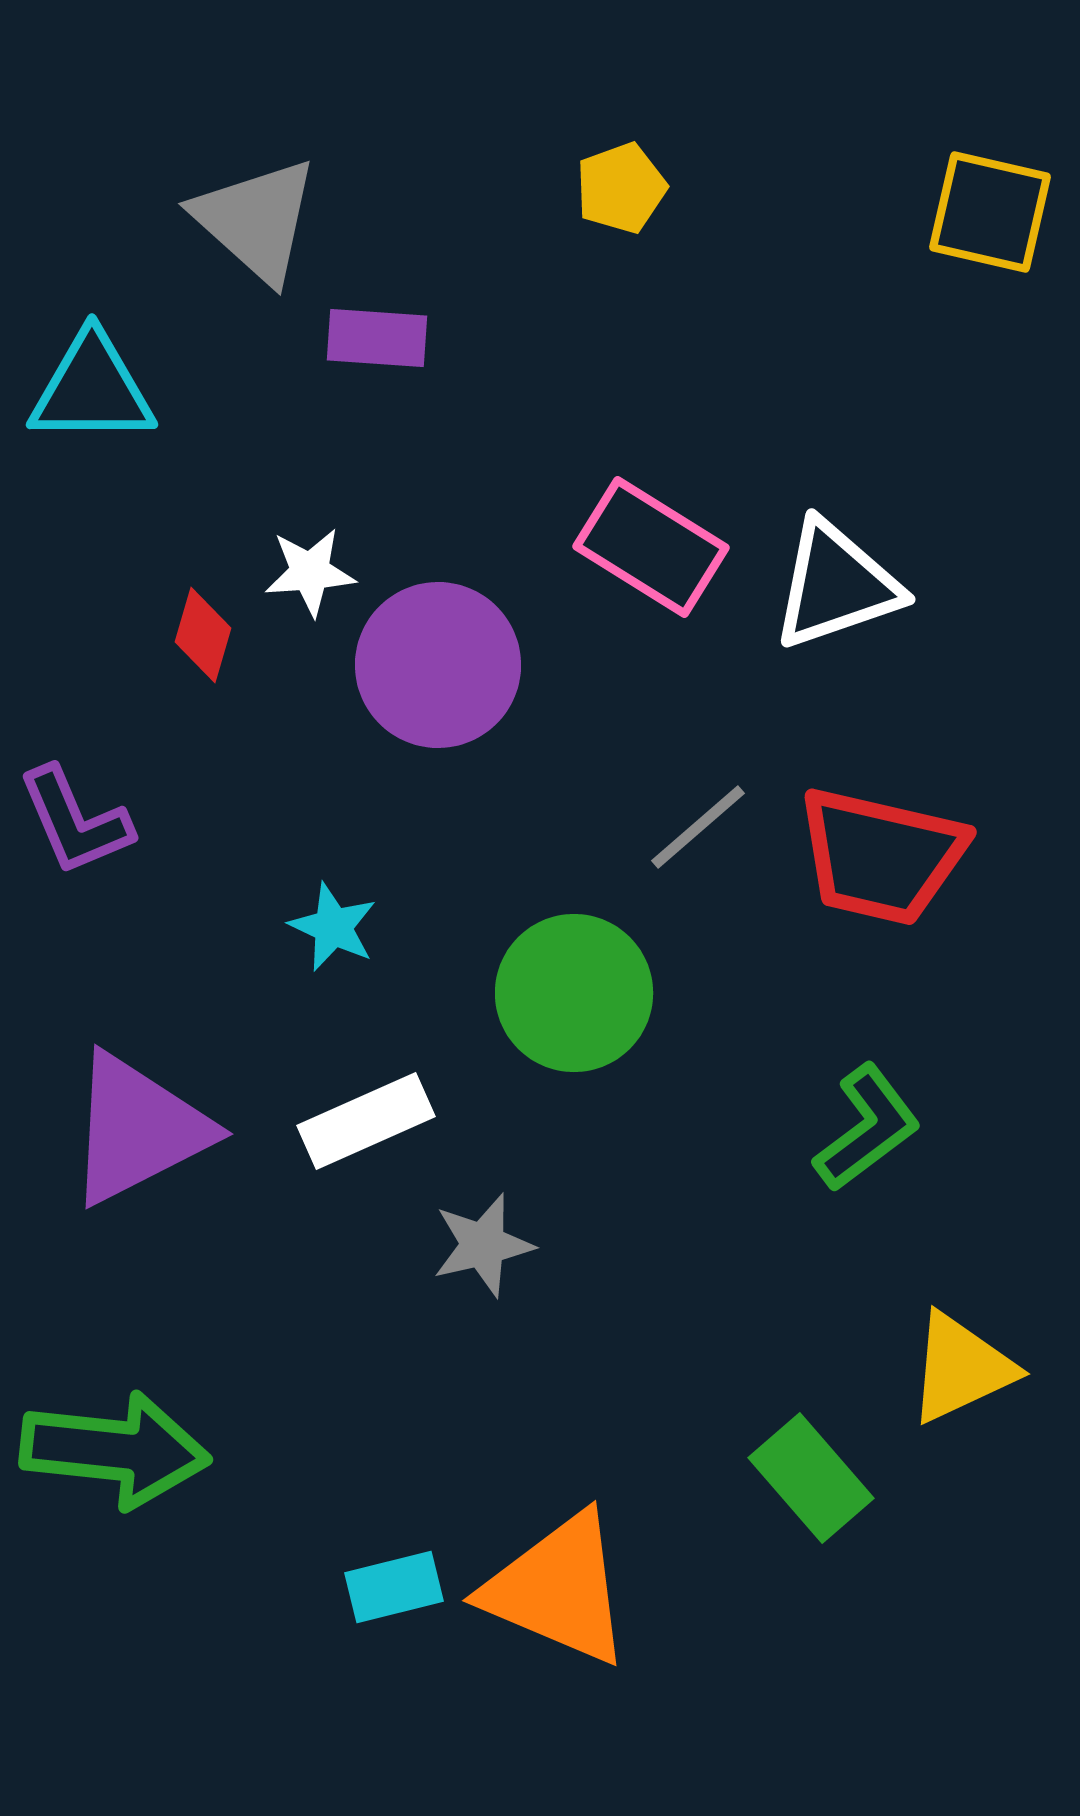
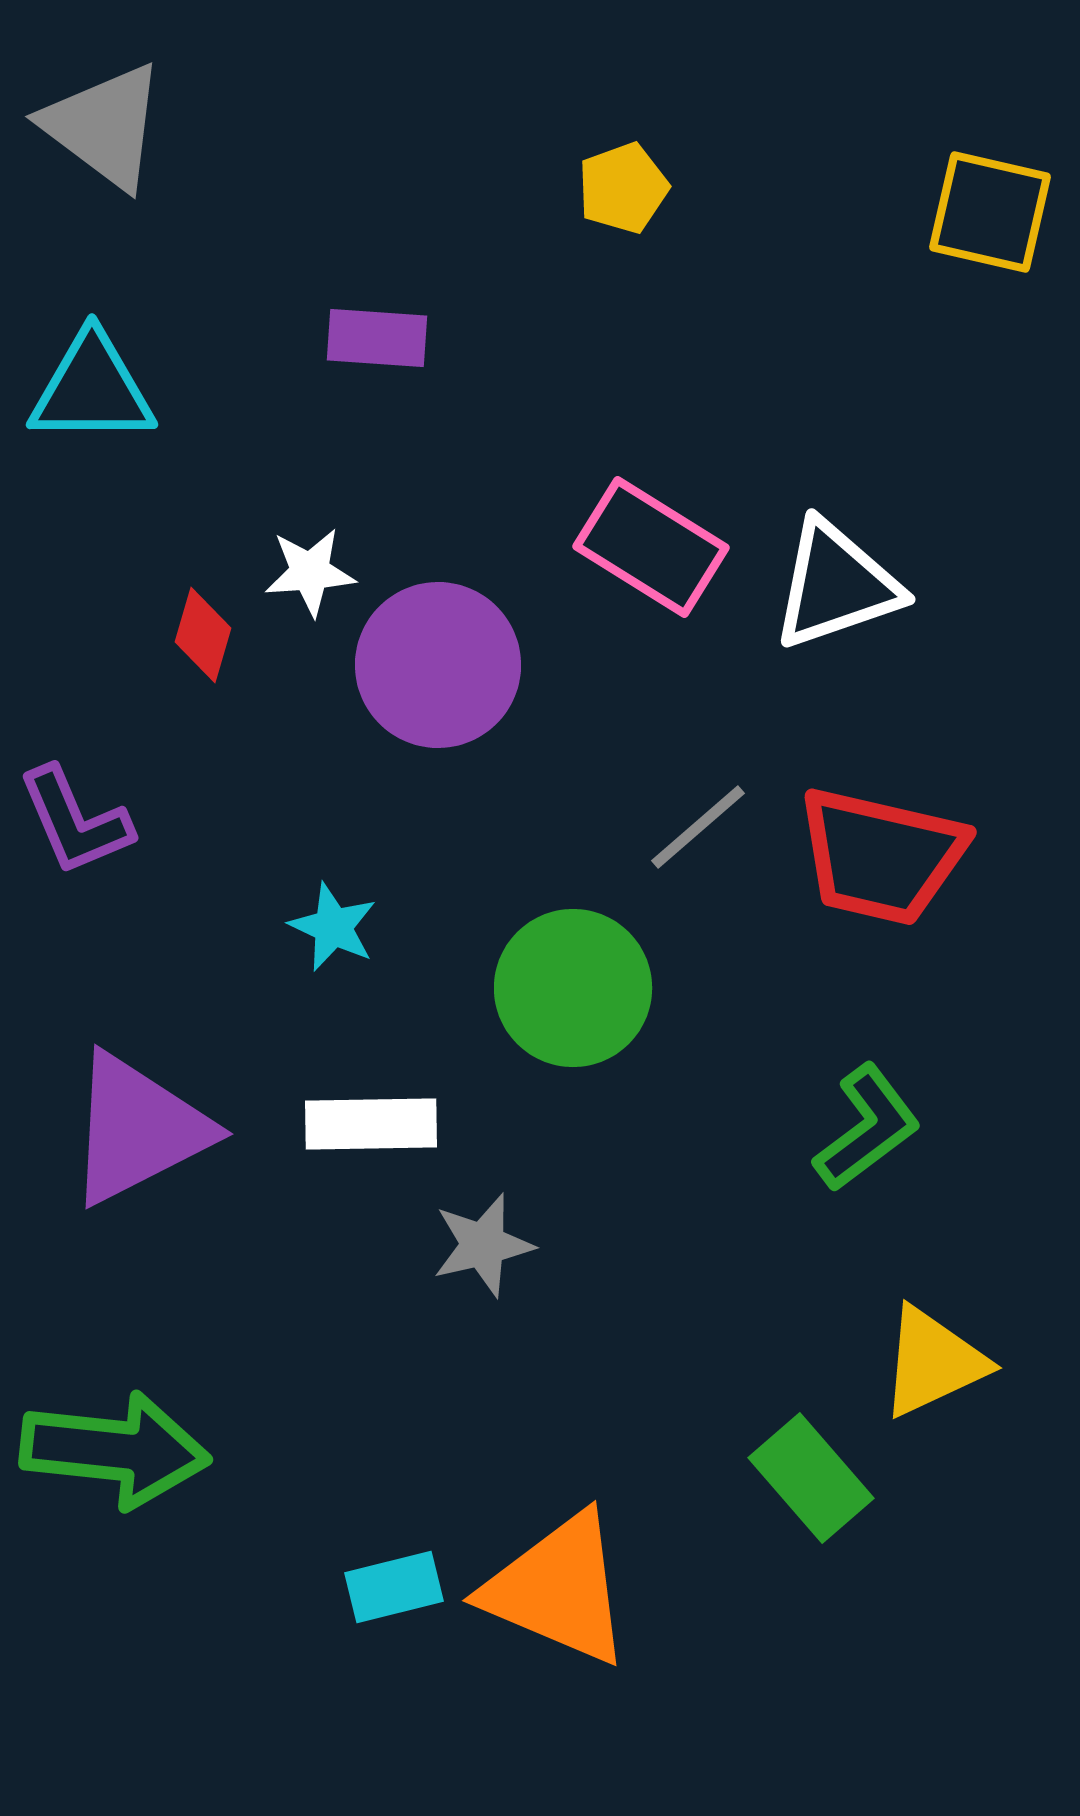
yellow pentagon: moved 2 px right
gray triangle: moved 152 px left, 94 px up; rotated 5 degrees counterclockwise
green circle: moved 1 px left, 5 px up
white rectangle: moved 5 px right, 3 px down; rotated 23 degrees clockwise
yellow triangle: moved 28 px left, 6 px up
